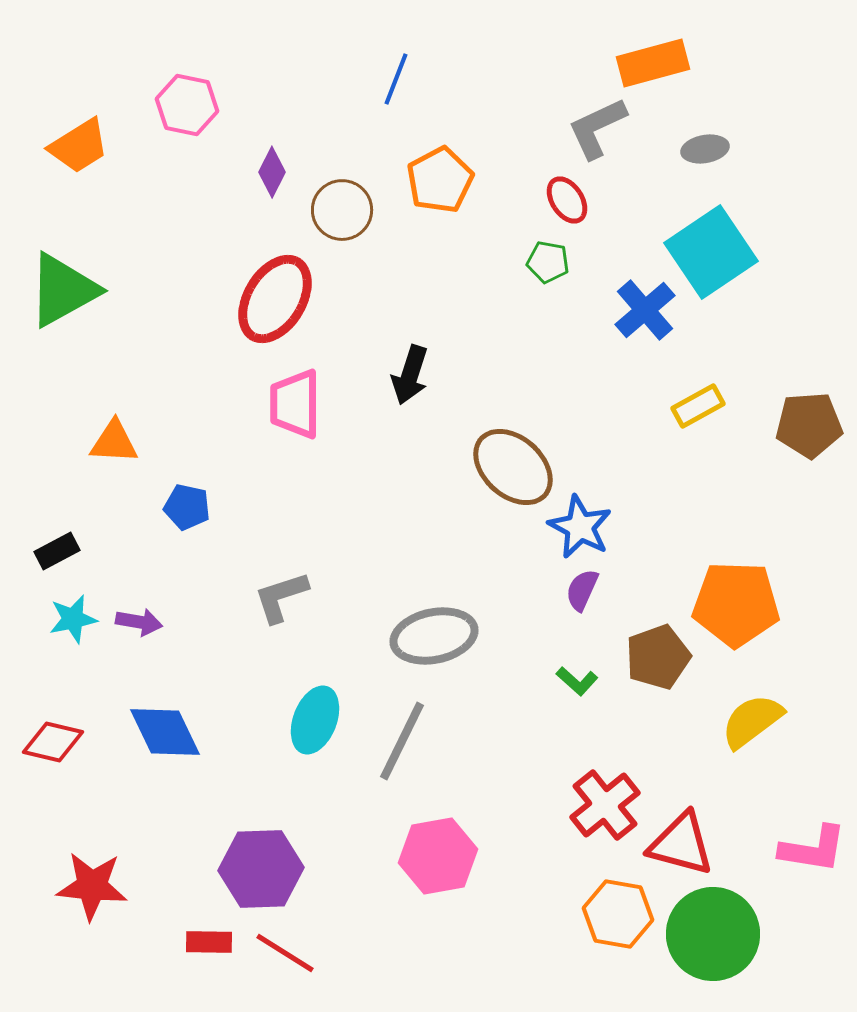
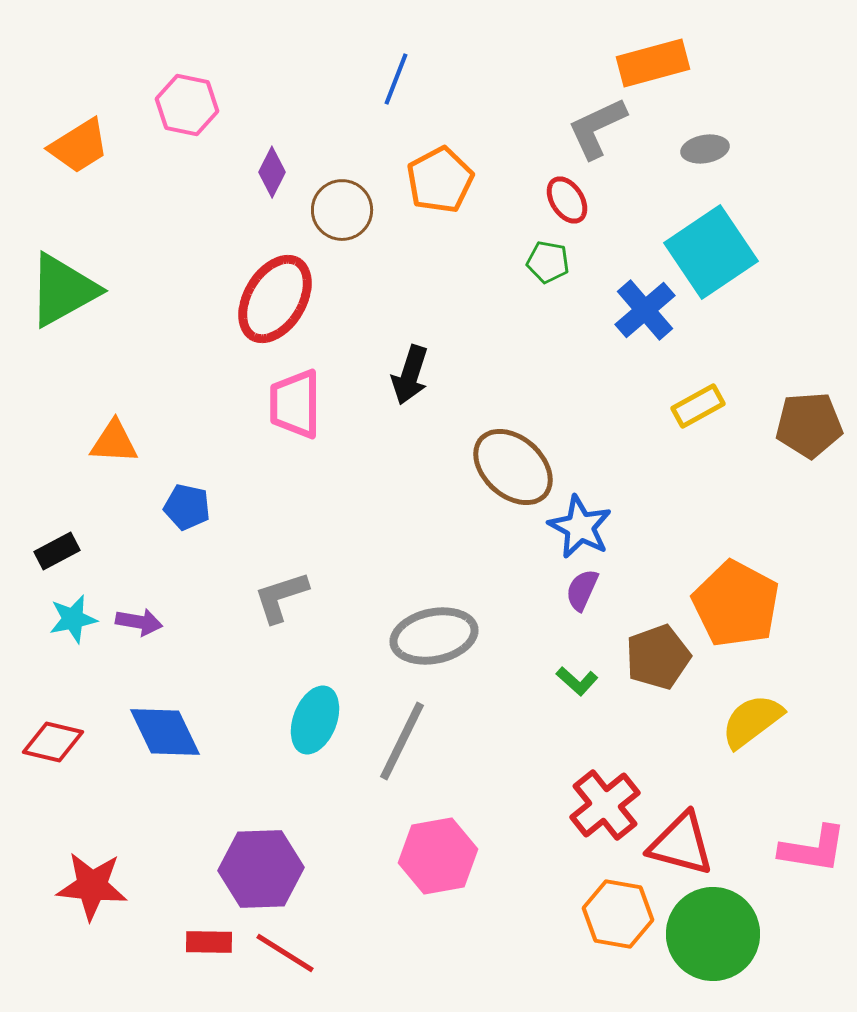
orange pentagon at (736, 604): rotated 26 degrees clockwise
